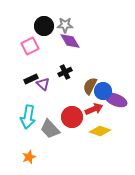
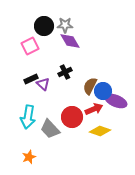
purple ellipse: moved 1 px down
